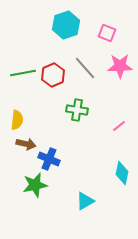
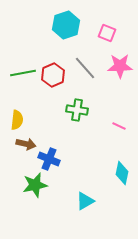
pink line: rotated 64 degrees clockwise
